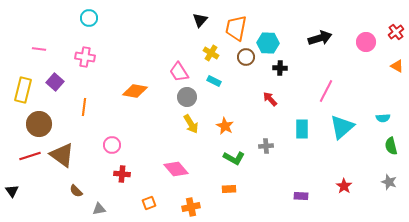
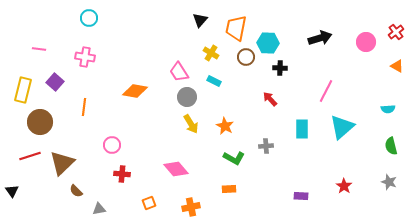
cyan semicircle at (383, 118): moved 5 px right, 9 px up
brown circle at (39, 124): moved 1 px right, 2 px up
brown triangle at (62, 155): moved 8 px down; rotated 40 degrees clockwise
